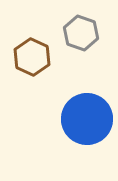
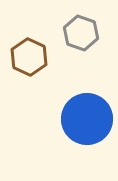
brown hexagon: moved 3 px left
